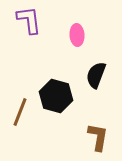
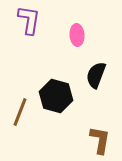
purple L-shape: rotated 16 degrees clockwise
brown L-shape: moved 2 px right, 3 px down
